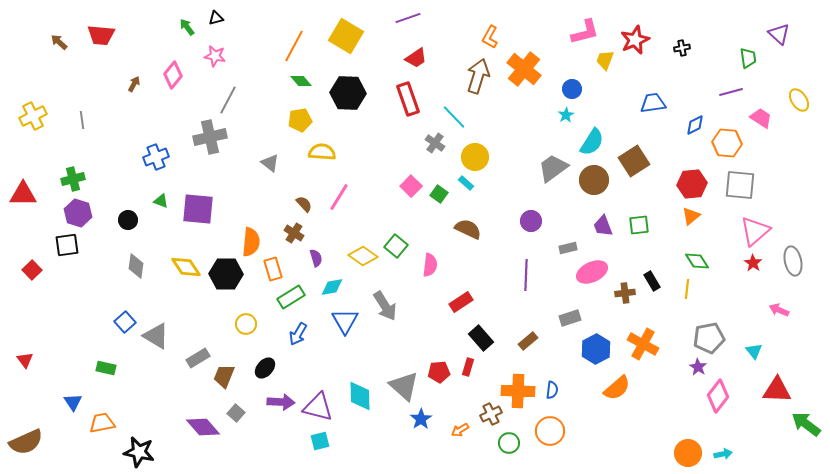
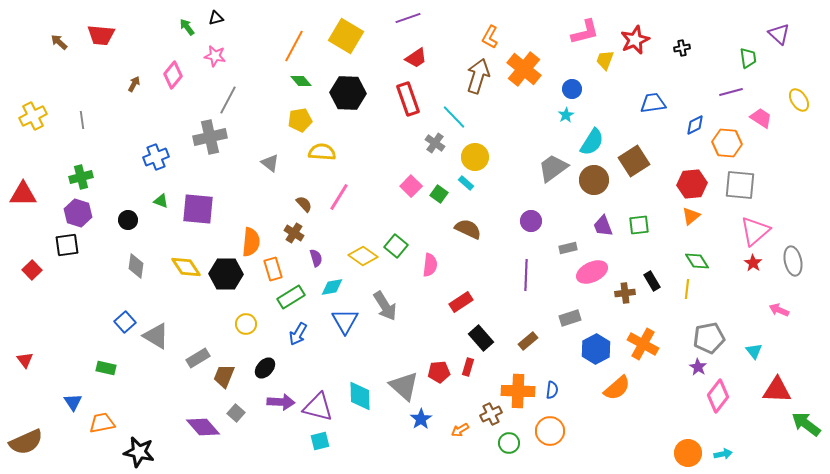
green cross at (73, 179): moved 8 px right, 2 px up
